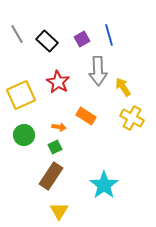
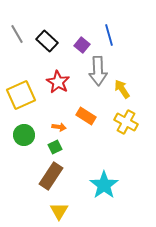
purple square: moved 6 px down; rotated 21 degrees counterclockwise
yellow arrow: moved 1 px left, 2 px down
yellow cross: moved 6 px left, 4 px down
